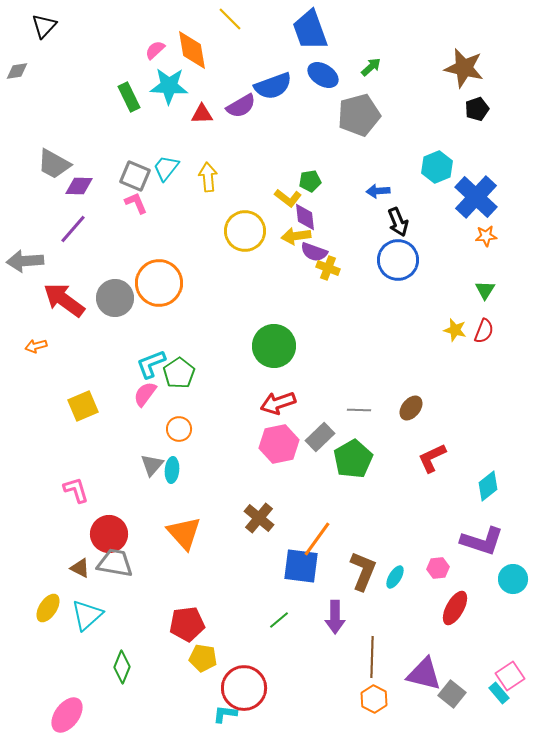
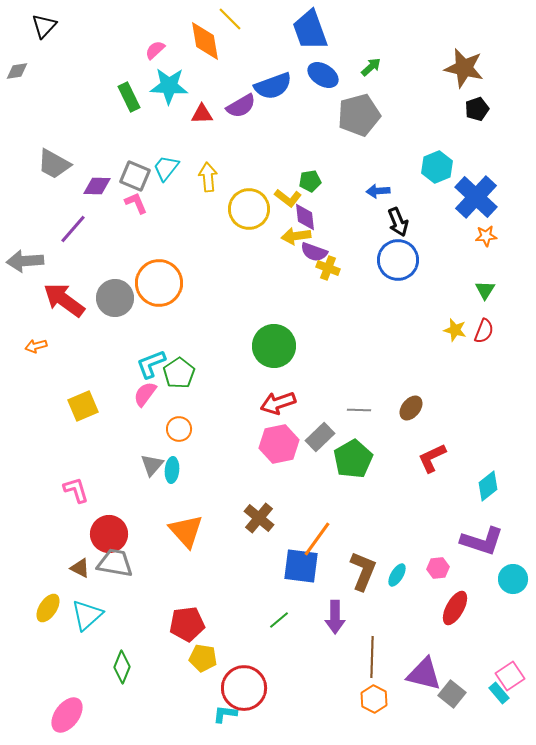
orange diamond at (192, 50): moved 13 px right, 9 px up
purple diamond at (79, 186): moved 18 px right
yellow circle at (245, 231): moved 4 px right, 22 px up
orange triangle at (184, 533): moved 2 px right, 2 px up
cyan ellipse at (395, 577): moved 2 px right, 2 px up
